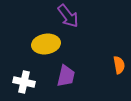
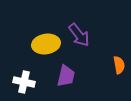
purple arrow: moved 11 px right, 19 px down
